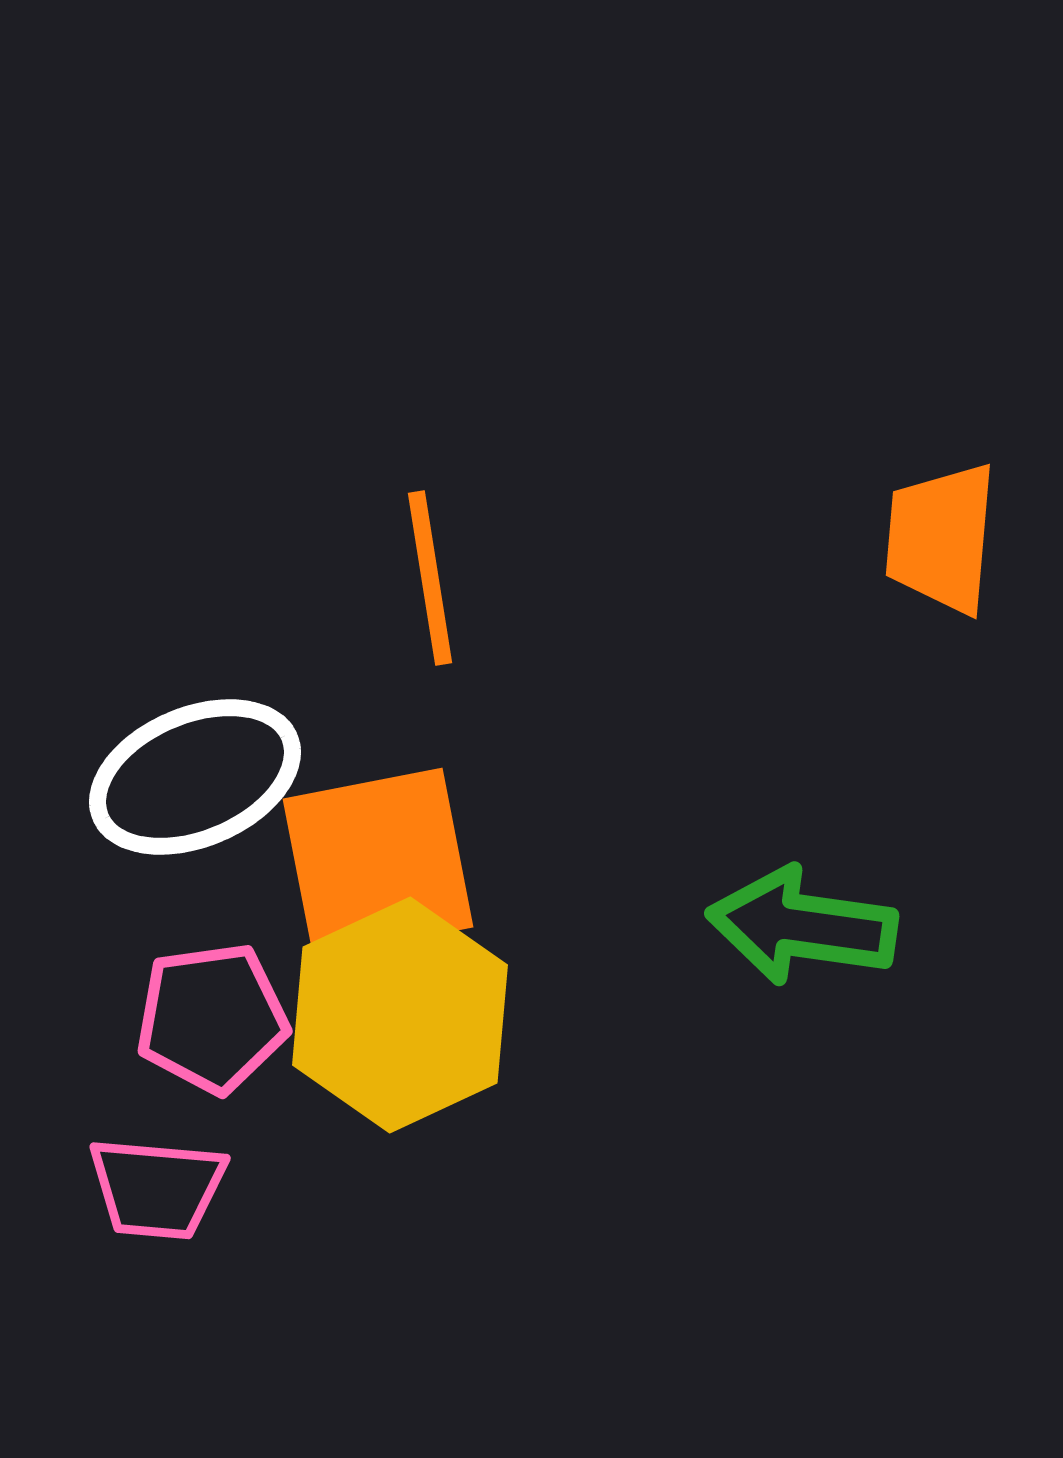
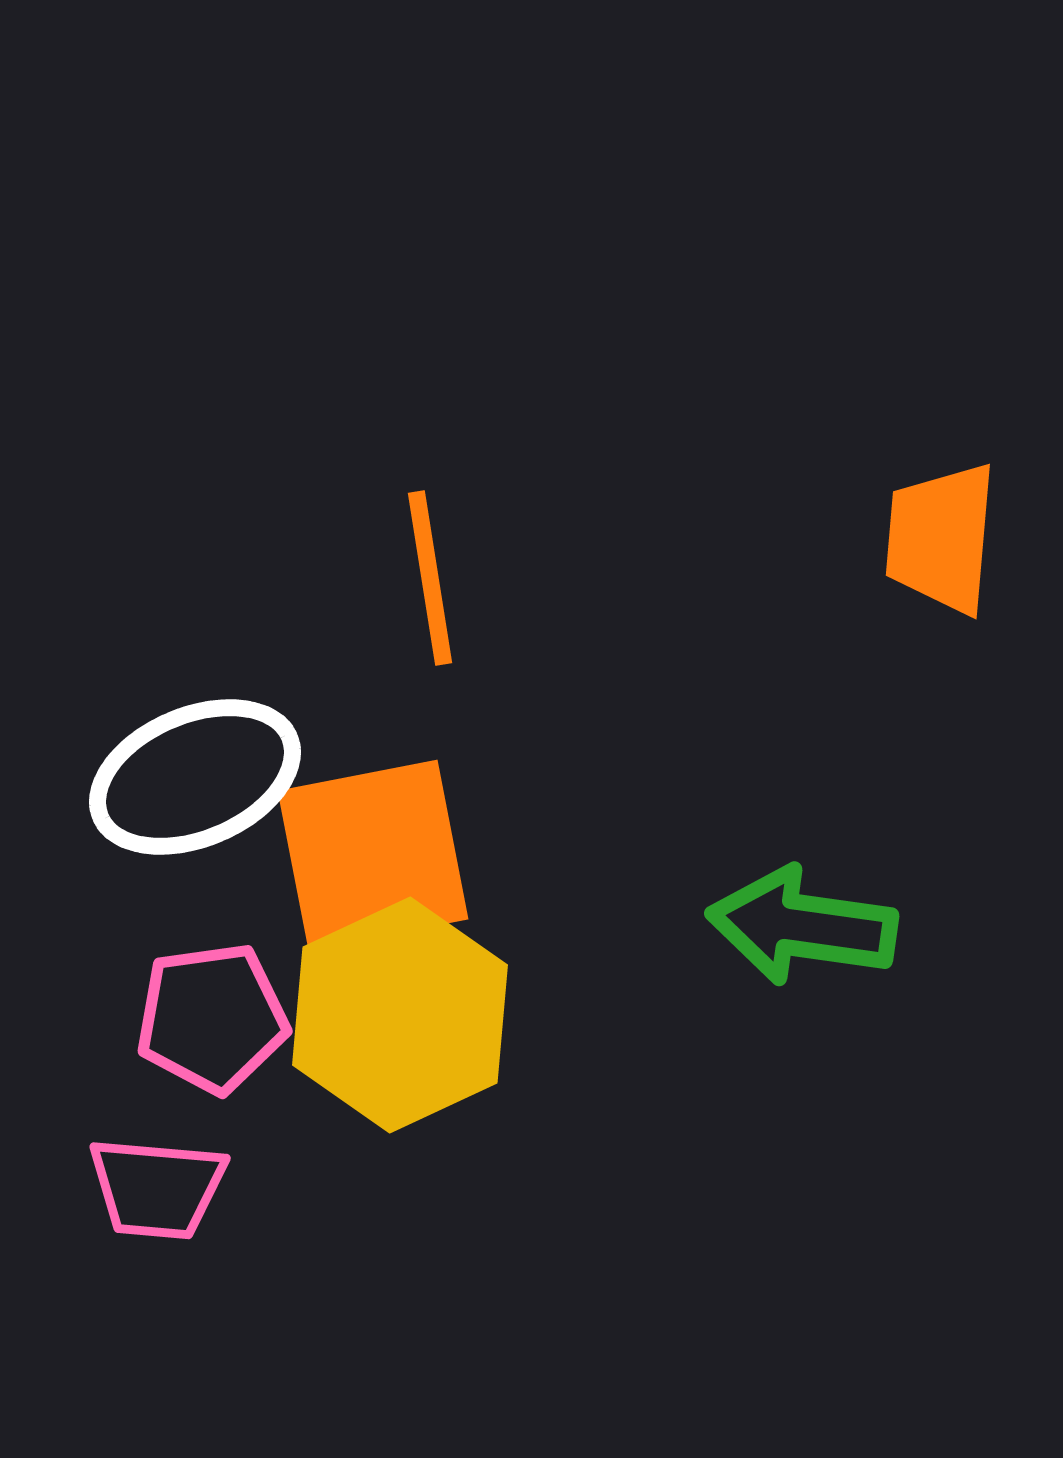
orange square: moved 5 px left, 8 px up
